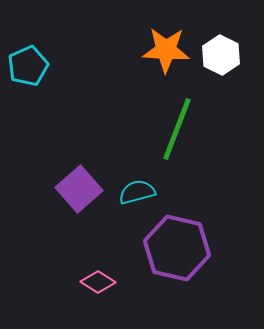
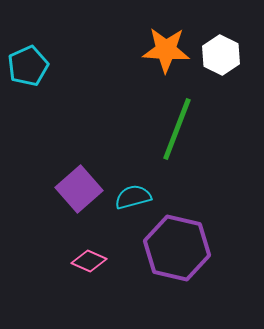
cyan semicircle: moved 4 px left, 5 px down
pink diamond: moved 9 px left, 21 px up; rotated 8 degrees counterclockwise
